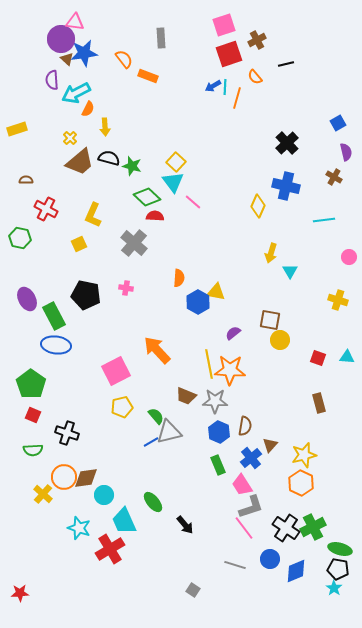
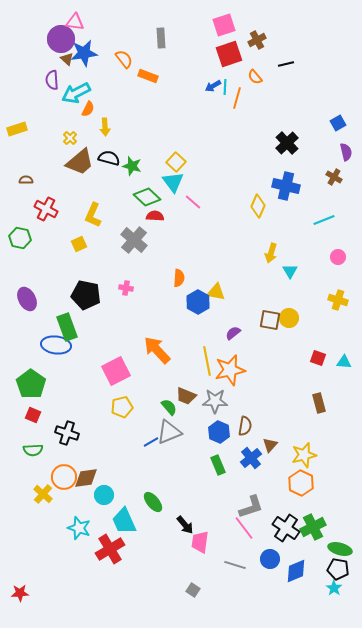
cyan line at (324, 220): rotated 15 degrees counterclockwise
gray cross at (134, 243): moved 3 px up
pink circle at (349, 257): moved 11 px left
green rectangle at (54, 316): moved 13 px right, 11 px down; rotated 8 degrees clockwise
yellow circle at (280, 340): moved 9 px right, 22 px up
cyan triangle at (347, 357): moved 3 px left, 5 px down
yellow line at (209, 364): moved 2 px left, 3 px up
orange star at (230, 370): rotated 16 degrees counterclockwise
green semicircle at (156, 416): moved 13 px right, 9 px up
gray triangle at (169, 432): rotated 8 degrees counterclockwise
pink trapezoid at (242, 485): moved 42 px left, 57 px down; rotated 40 degrees clockwise
